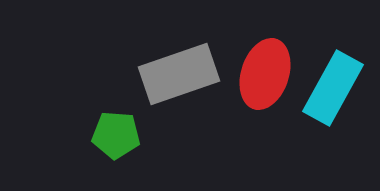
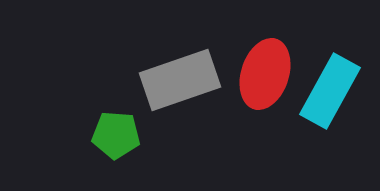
gray rectangle: moved 1 px right, 6 px down
cyan rectangle: moved 3 px left, 3 px down
